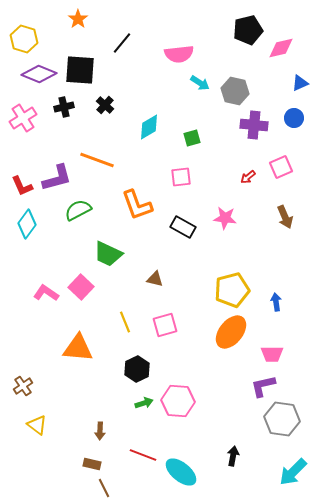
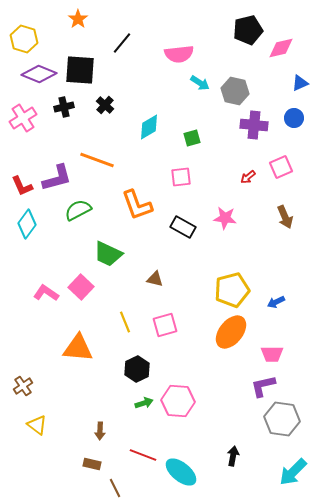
blue arrow at (276, 302): rotated 108 degrees counterclockwise
brown line at (104, 488): moved 11 px right
